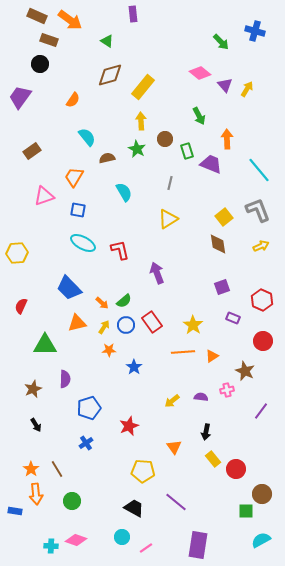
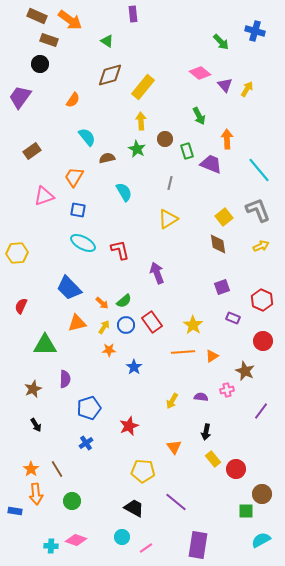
yellow arrow at (172, 401): rotated 21 degrees counterclockwise
